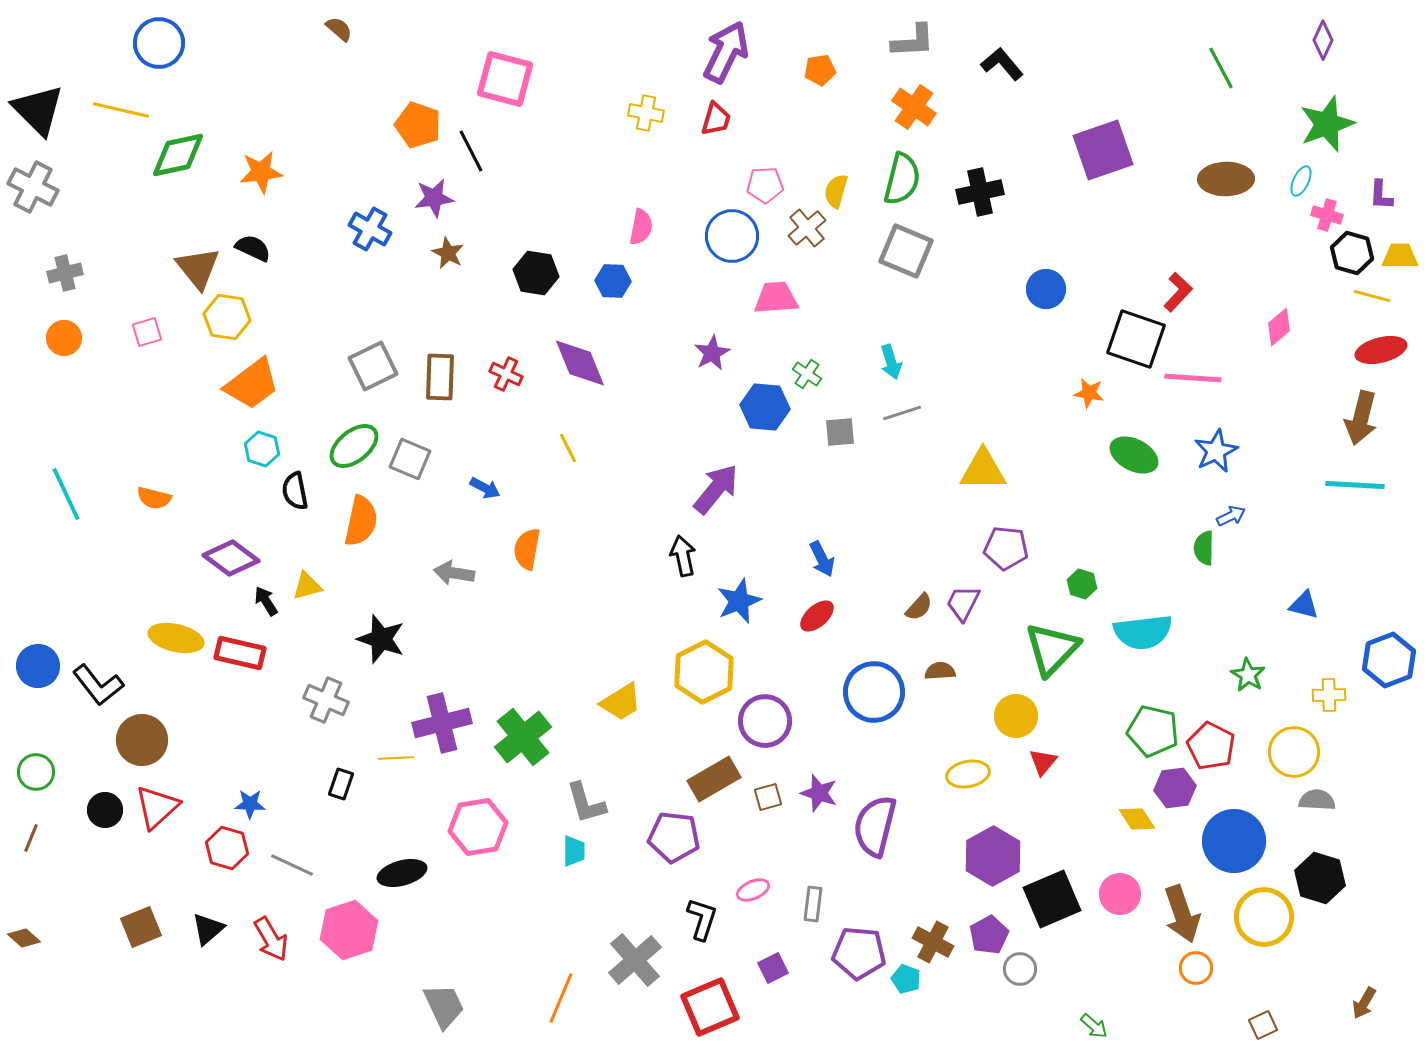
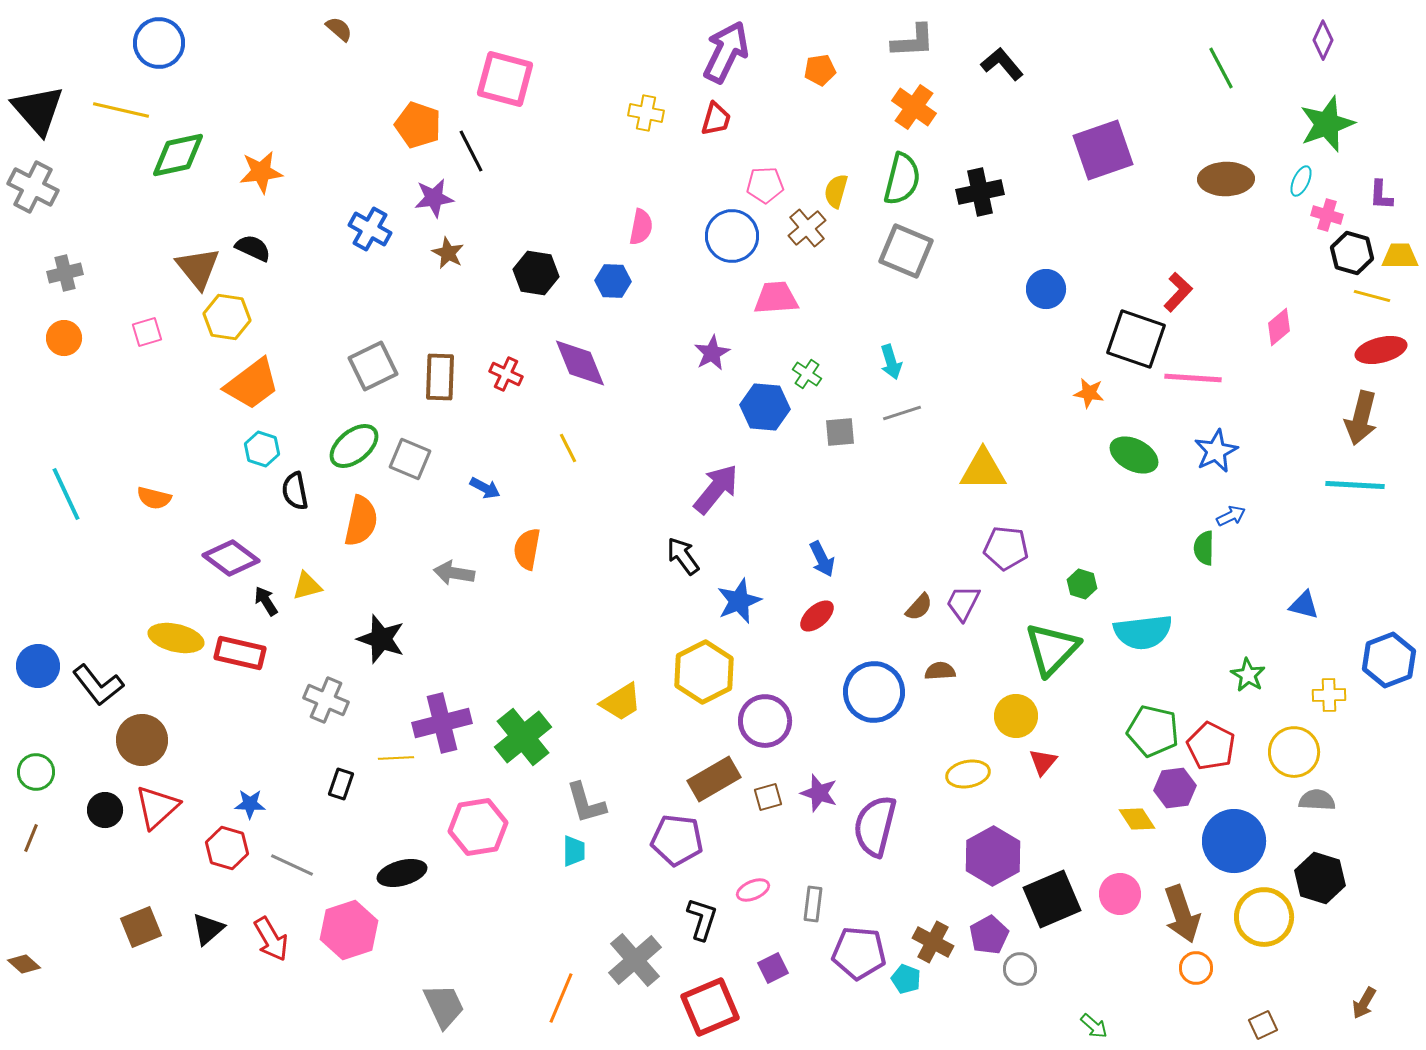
black triangle at (38, 110): rotated 4 degrees clockwise
black arrow at (683, 556): rotated 24 degrees counterclockwise
purple pentagon at (674, 837): moved 3 px right, 3 px down
brown diamond at (24, 938): moved 26 px down
